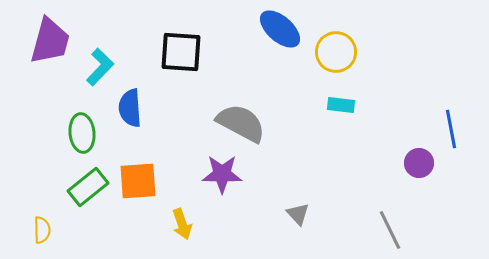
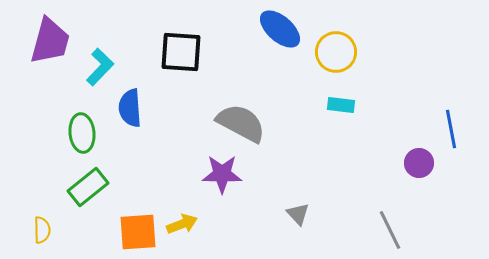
orange square: moved 51 px down
yellow arrow: rotated 92 degrees counterclockwise
